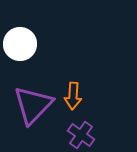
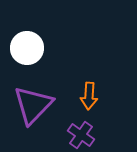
white circle: moved 7 px right, 4 px down
orange arrow: moved 16 px right
